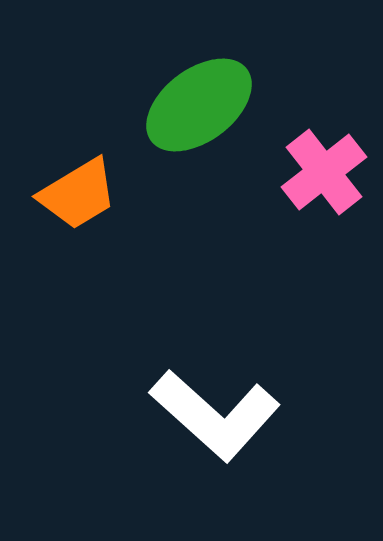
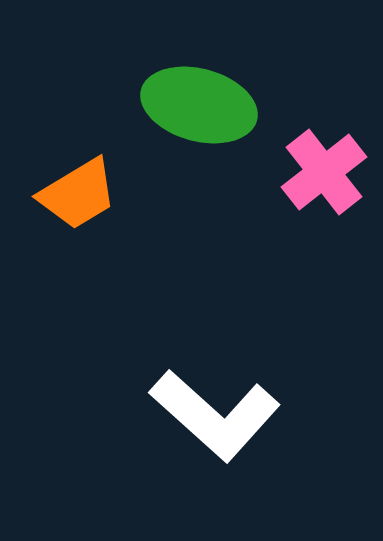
green ellipse: rotated 52 degrees clockwise
